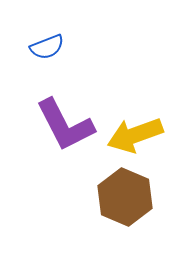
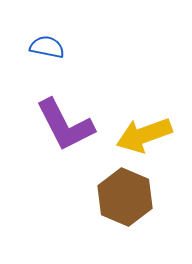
blue semicircle: rotated 148 degrees counterclockwise
yellow arrow: moved 9 px right
